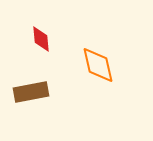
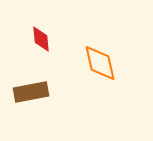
orange diamond: moved 2 px right, 2 px up
